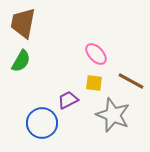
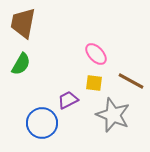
green semicircle: moved 3 px down
